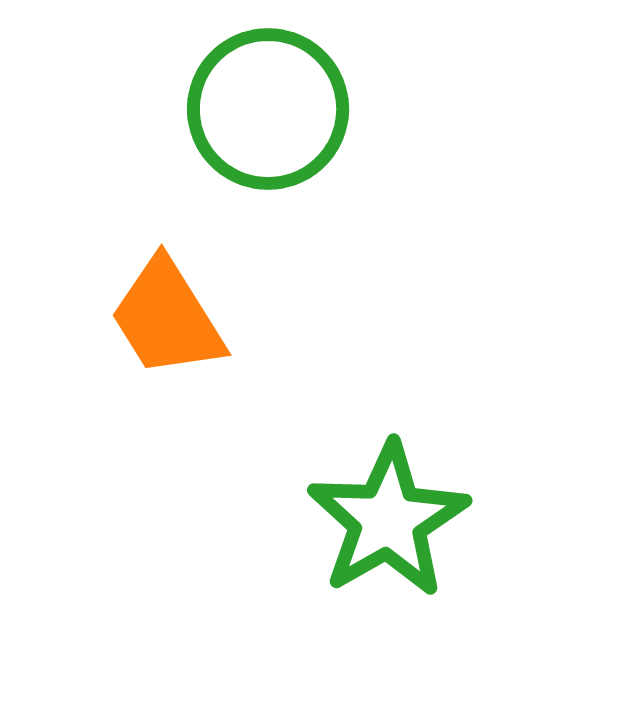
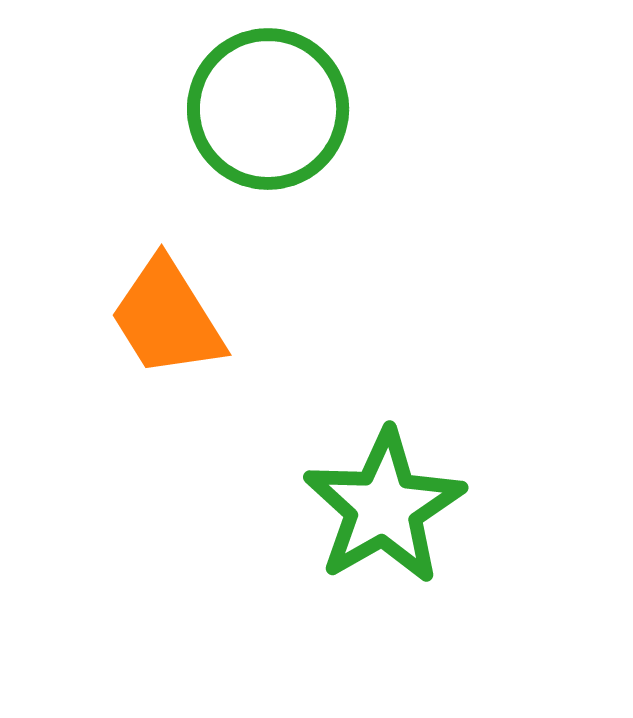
green star: moved 4 px left, 13 px up
